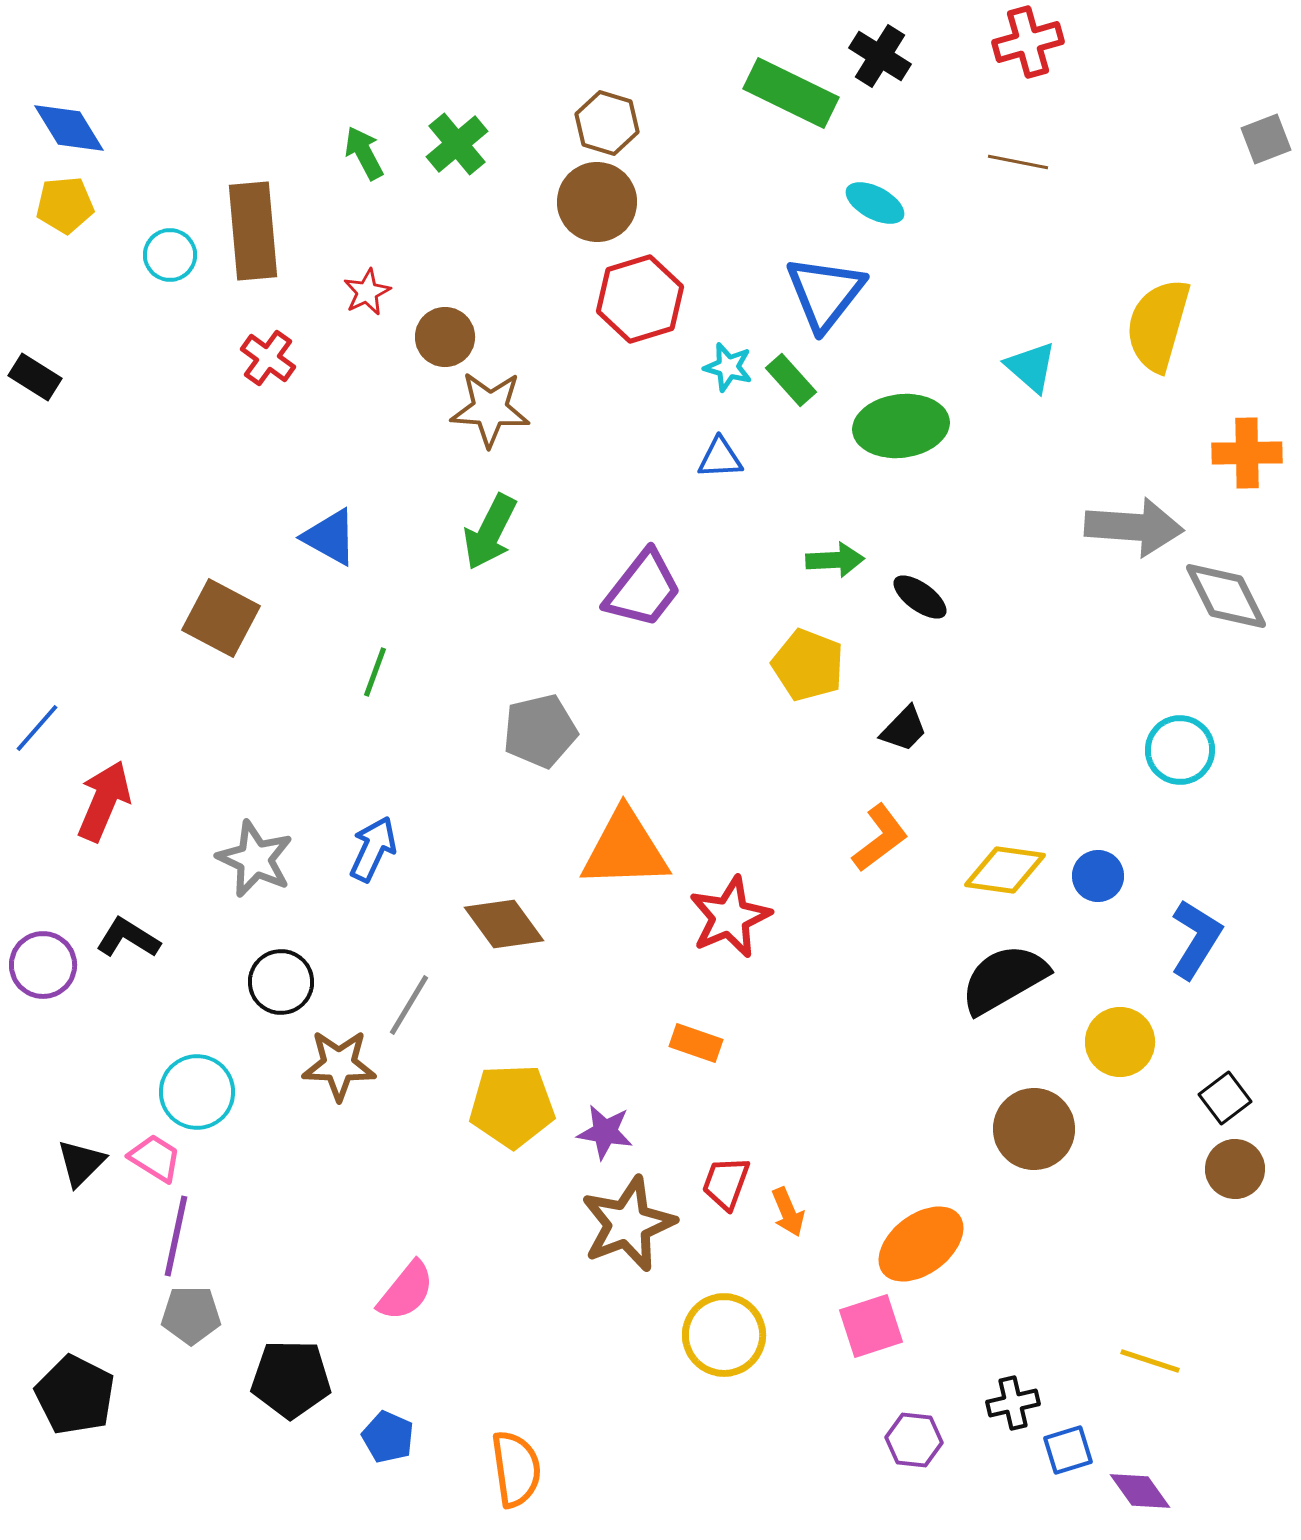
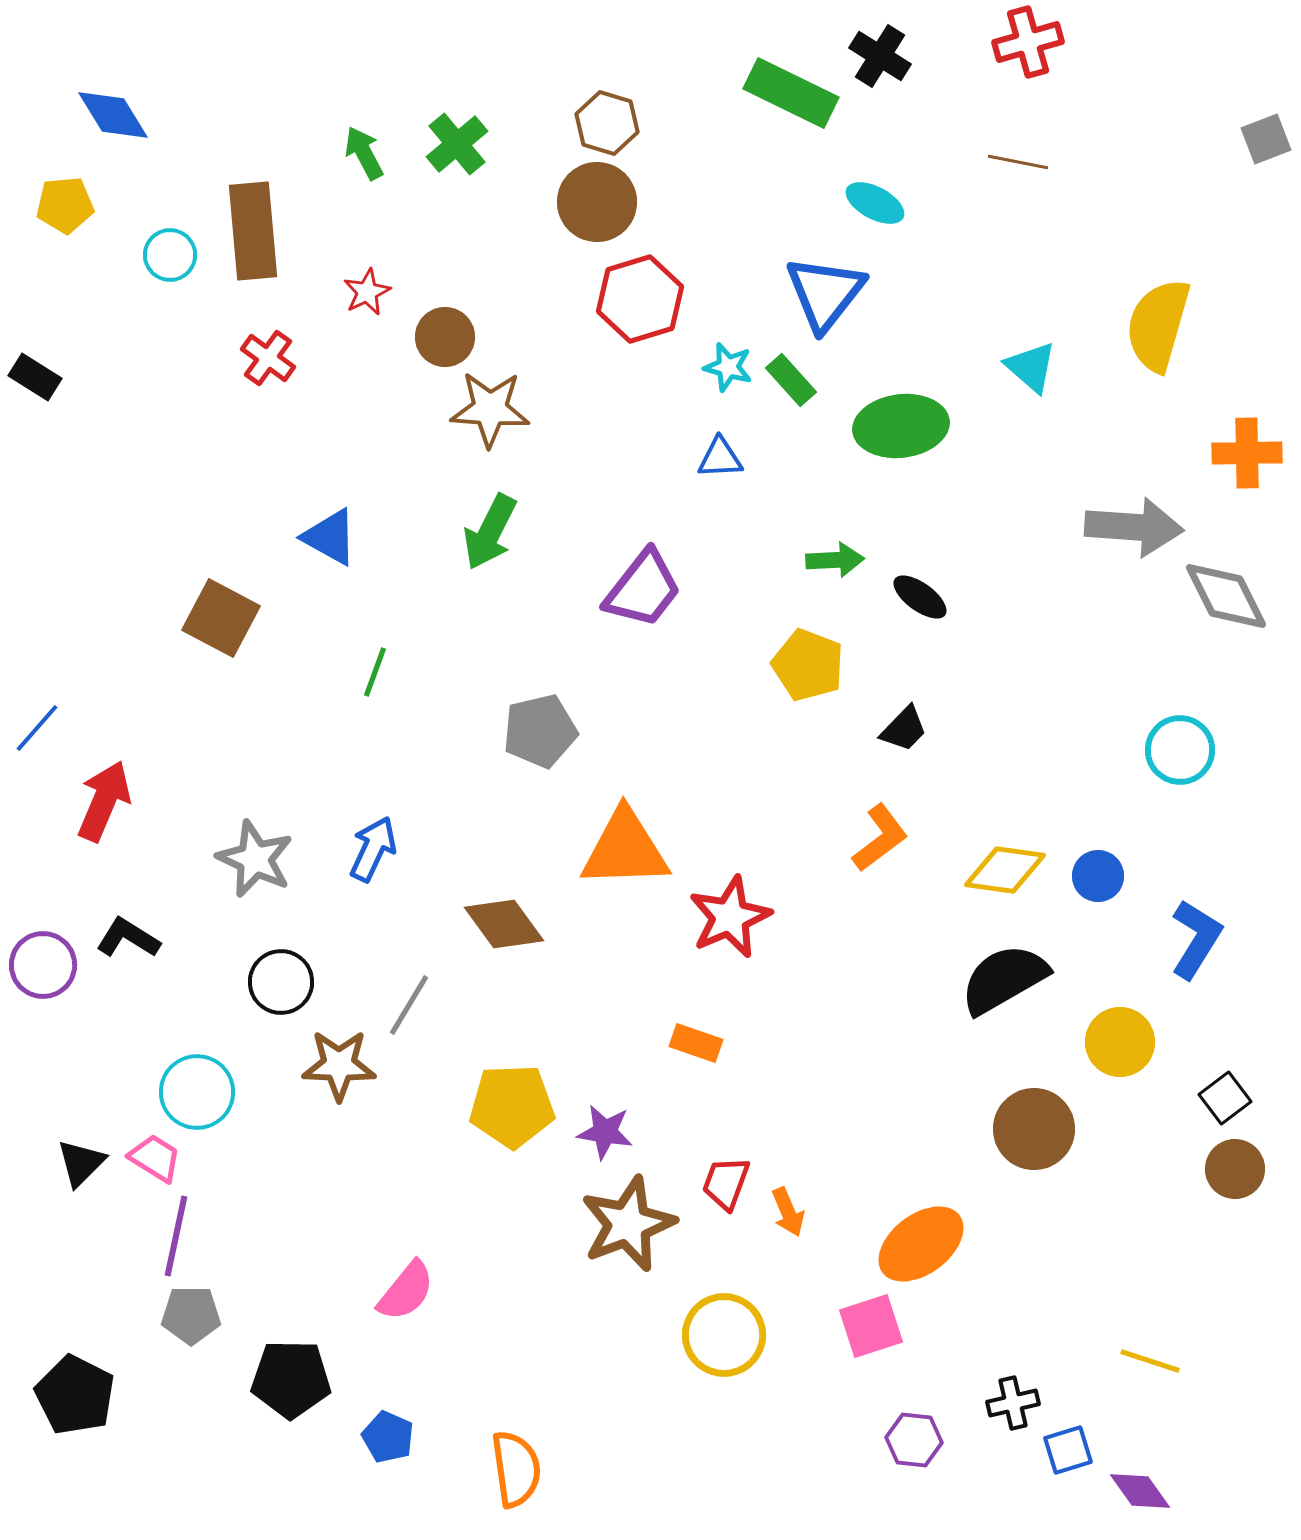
blue diamond at (69, 128): moved 44 px right, 13 px up
